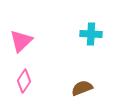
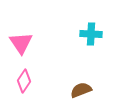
pink triangle: moved 2 px down; rotated 20 degrees counterclockwise
brown semicircle: moved 1 px left, 2 px down
